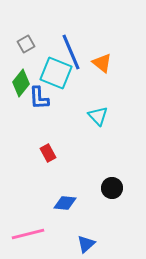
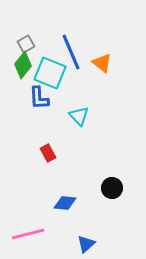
cyan square: moved 6 px left
green diamond: moved 2 px right, 18 px up
cyan triangle: moved 19 px left
